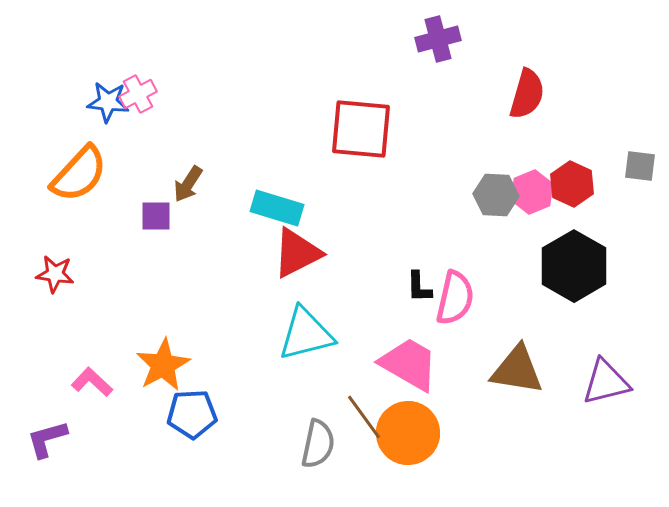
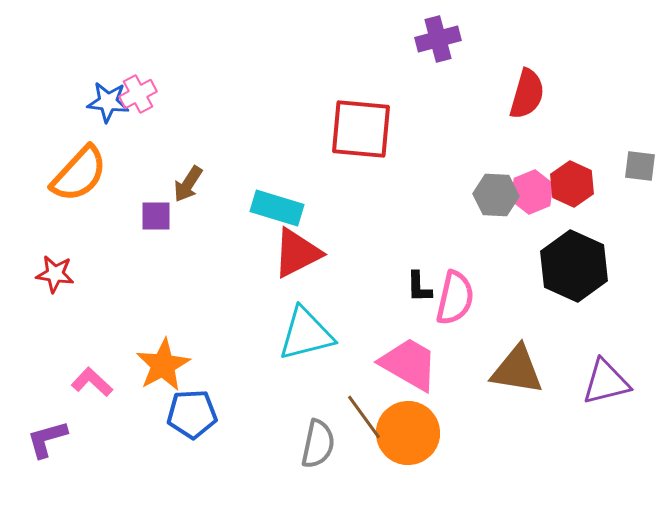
black hexagon: rotated 6 degrees counterclockwise
